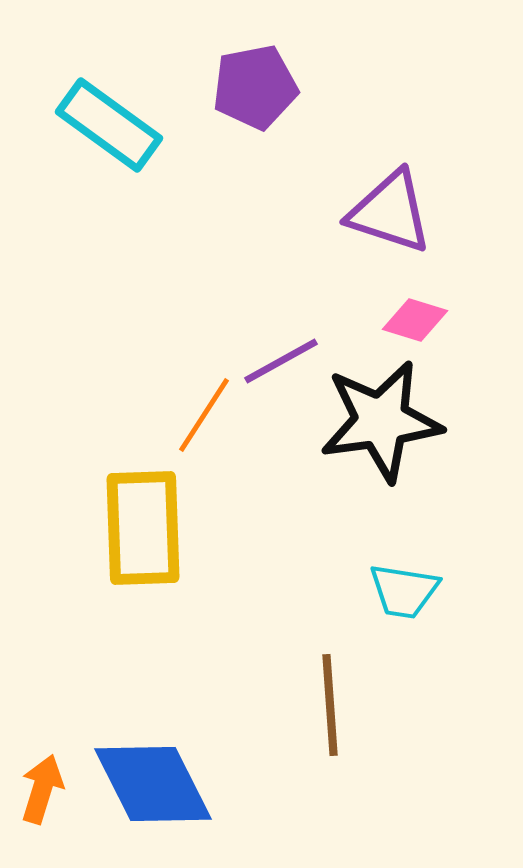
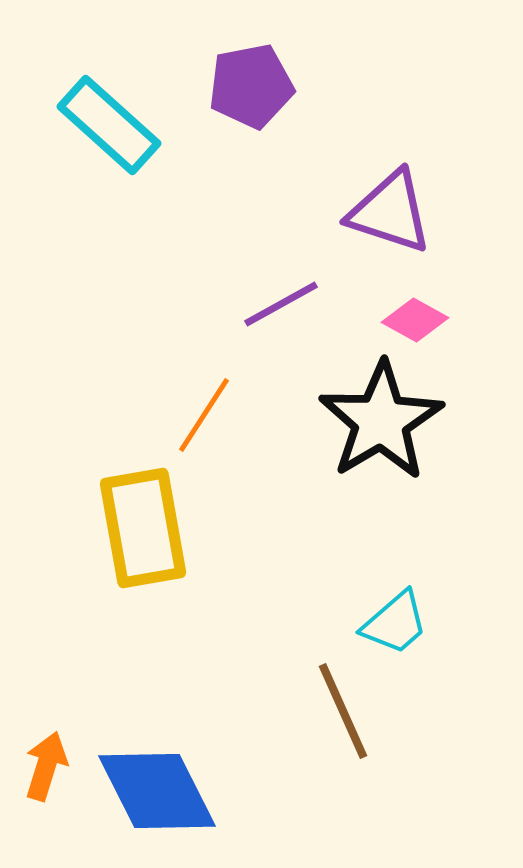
purple pentagon: moved 4 px left, 1 px up
cyan rectangle: rotated 6 degrees clockwise
pink diamond: rotated 12 degrees clockwise
purple line: moved 57 px up
black star: rotated 23 degrees counterclockwise
yellow rectangle: rotated 8 degrees counterclockwise
cyan trapezoid: moved 9 px left, 32 px down; rotated 50 degrees counterclockwise
brown line: moved 13 px right, 6 px down; rotated 20 degrees counterclockwise
blue diamond: moved 4 px right, 7 px down
orange arrow: moved 4 px right, 23 px up
